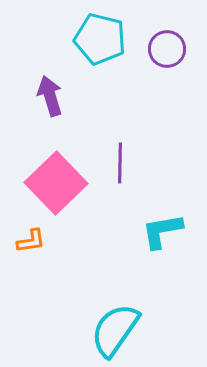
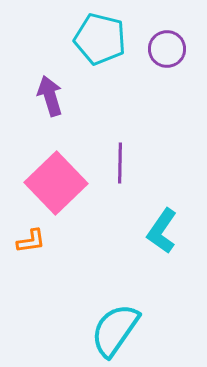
cyan L-shape: rotated 45 degrees counterclockwise
